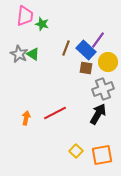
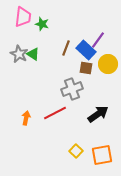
pink trapezoid: moved 2 px left, 1 px down
yellow circle: moved 2 px down
gray cross: moved 31 px left
black arrow: rotated 25 degrees clockwise
